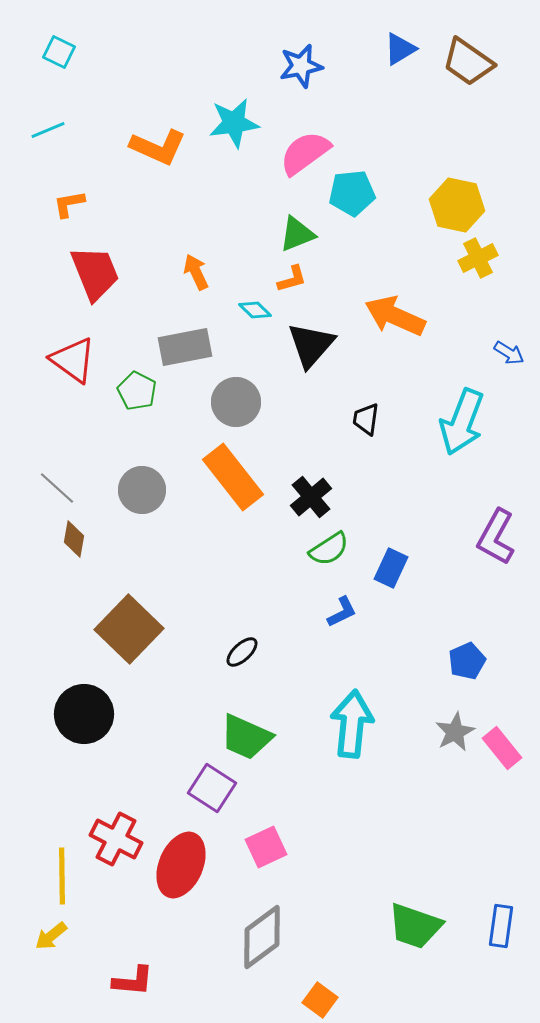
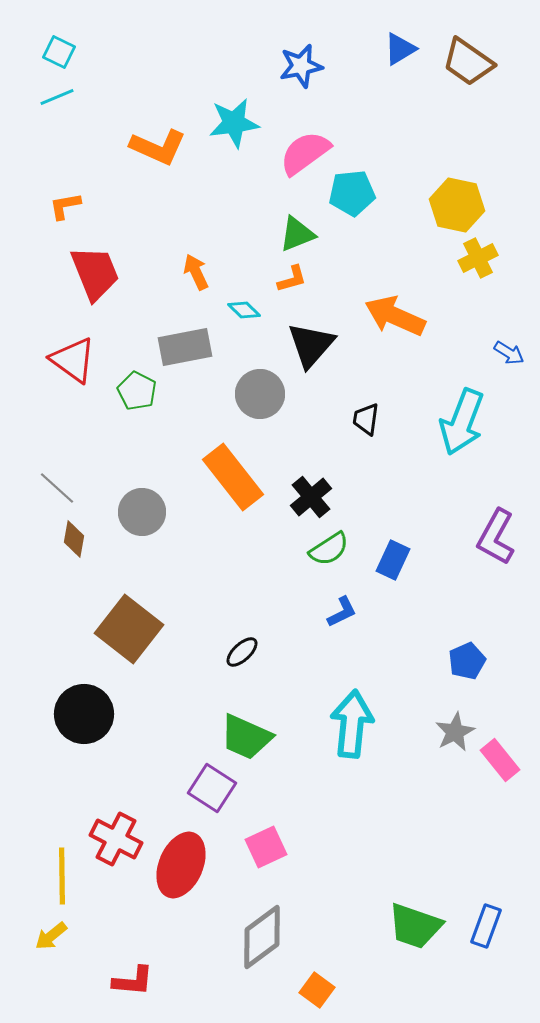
cyan line at (48, 130): moved 9 px right, 33 px up
orange L-shape at (69, 204): moved 4 px left, 2 px down
cyan diamond at (255, 310): moved 11 px left
gray circle at (236, 402): moved 24 px right, 8 px up
gray circle at (142, 490): moved 22 px down
blue rectangle at (391, 568): moved 2 px right, 8 px up
brown square at (129, 629): rotated 6 degrees counterclockwise
pink rectangle at (502, 748): moved 2 px left, 12 px down
blue rectangle at (501, 926): moved 15 px left; rotated 12 degrees clockwise
orange square at (320, 1000): moved 3 px left, 10 px up
